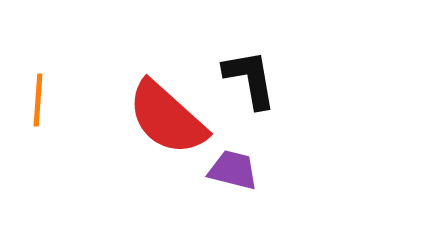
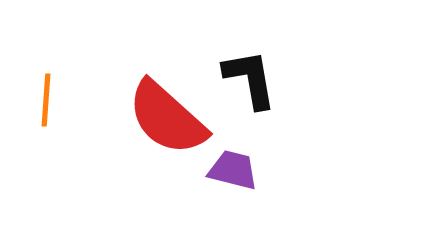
orange line: moved 8 px right
